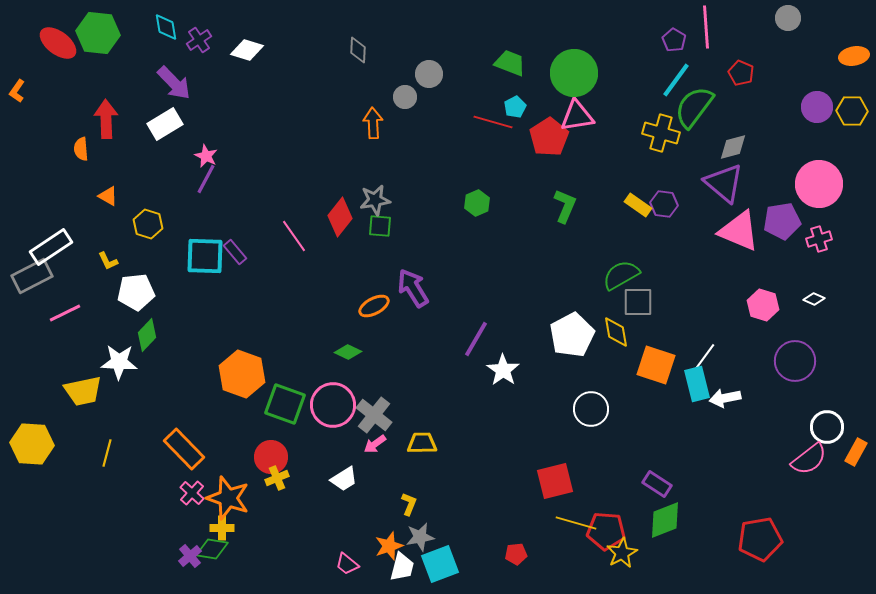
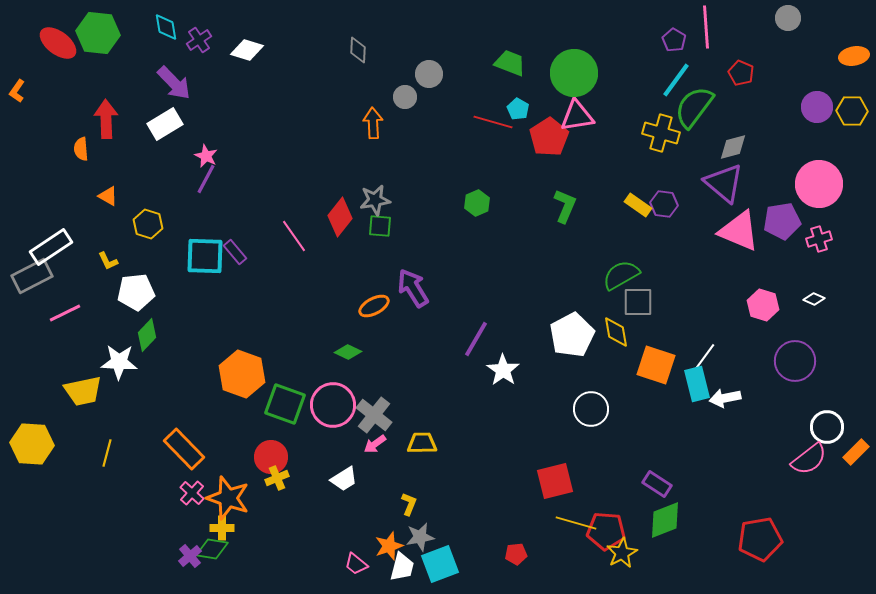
cyan pentagon at (515, 107): moved 3 px right, 2 px down; rotated 15 degrees counterclockwise
orange rectangle at (856, 452): rotated 16 degrees clockwise
pink trapezoid at (347, 564): moved 9 px right
